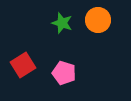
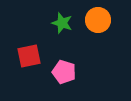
red square: moved 6 px right, 9 px up; rotated 20 degrees clockwise
pink pentagon: moved 1 px up
